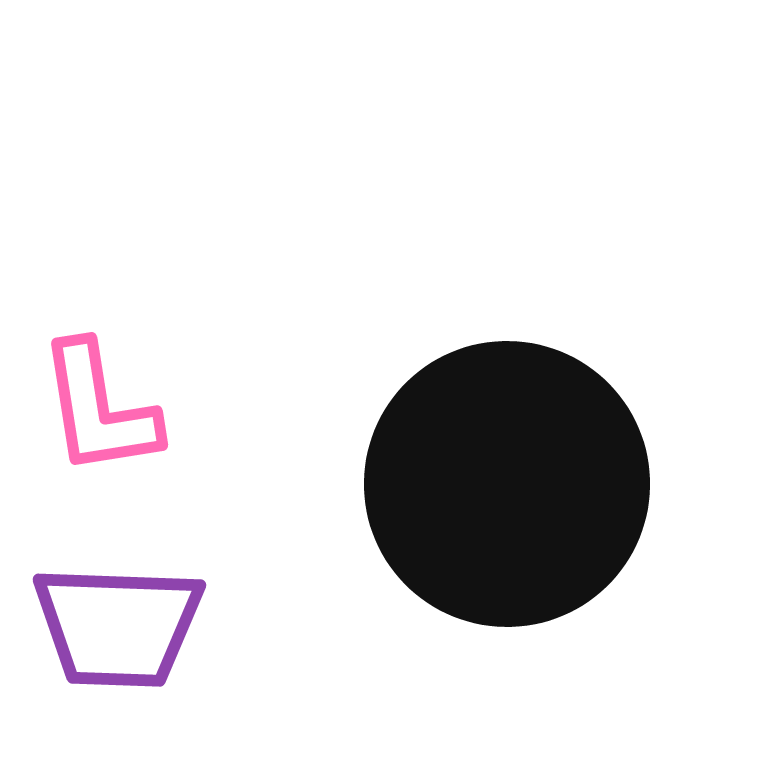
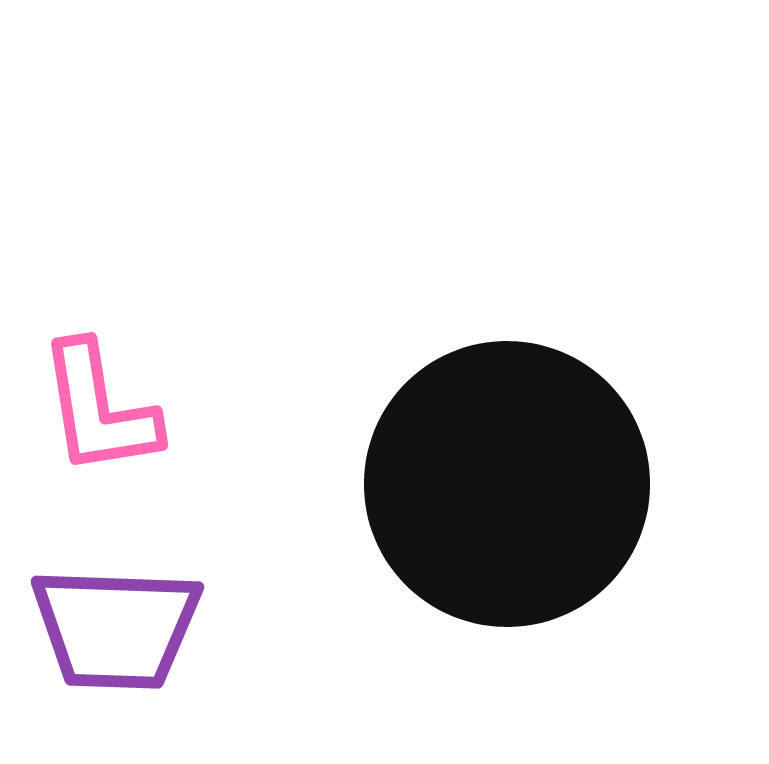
purple trapezoid: moved 2 px left, 2 px down
